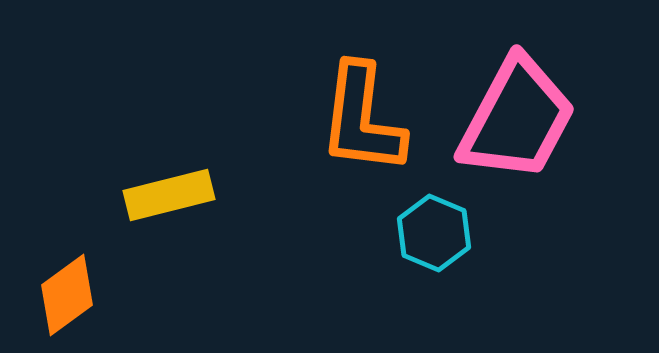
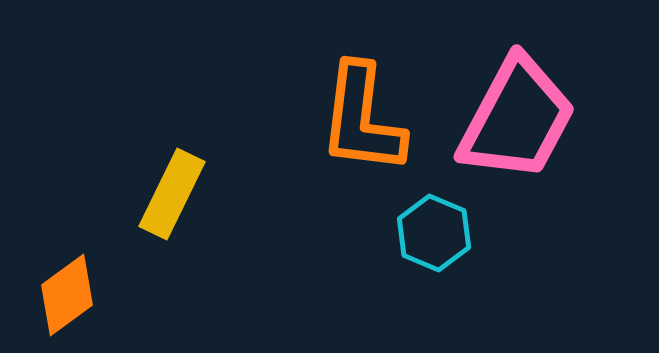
yellow rectangle: moved 3 px right, 1 px up; rotated 50 degrees counterclockwise
